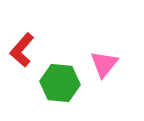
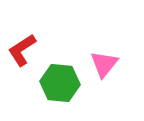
red L-shape: rotated 16 degrees clockwise
